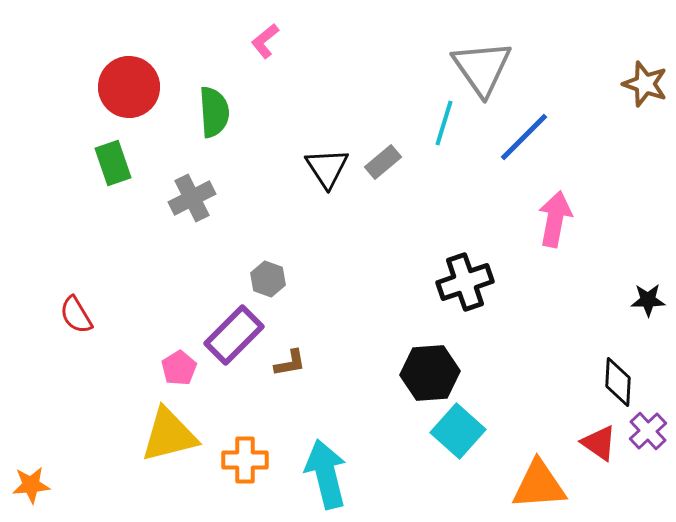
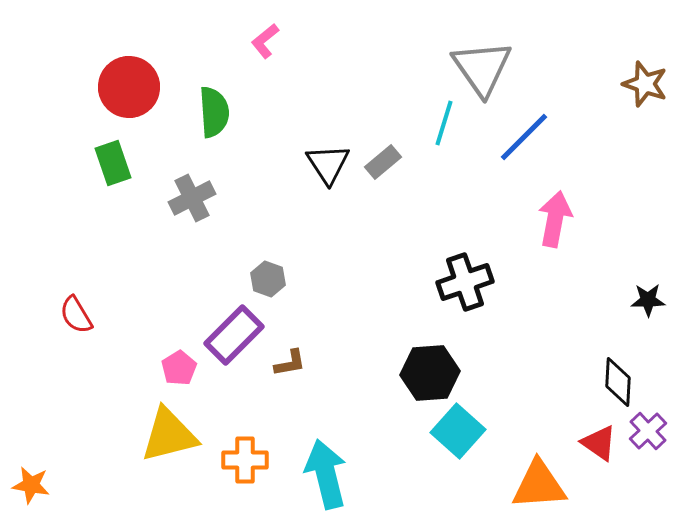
black triangle: moved 1 px right, 4 px up
orange star: rotated 15 degrees clockwise
